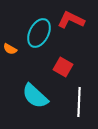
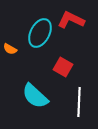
cyan ellipse: moved 1 px right
